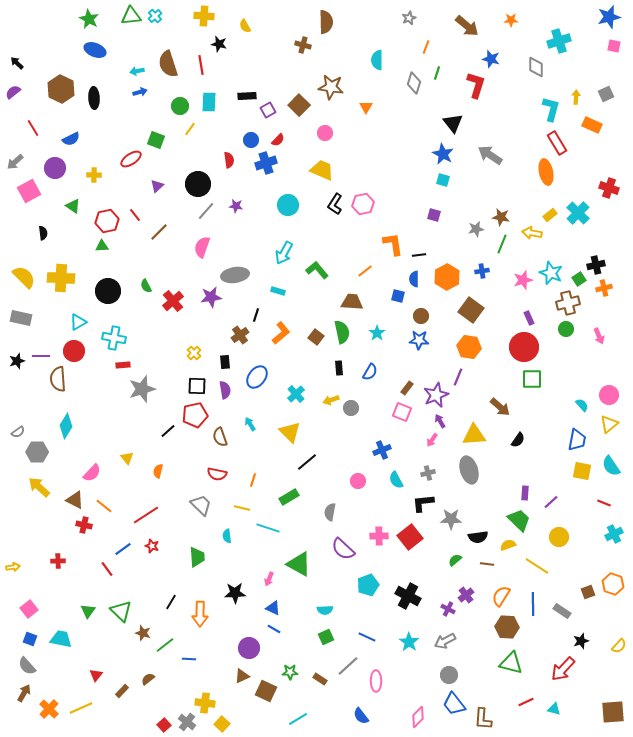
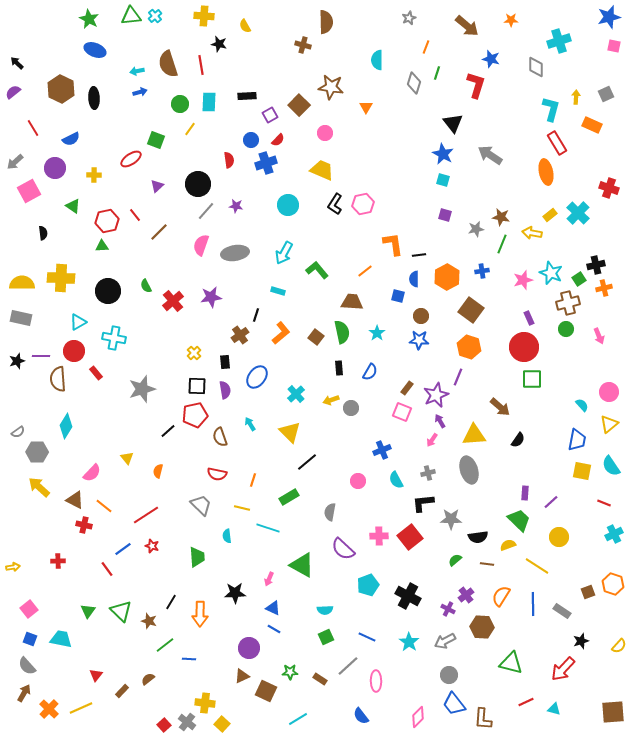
green circle at (180, 106): moved 2 px up
purple square at (268, 110): moved 2 px right, 5 px down
purple square at (434, 215): moved 11 px right
pink semicircle at (202, 247): moved 1 px left, 2 px up
gray ellipse at (235, 275): moved 22 px up
yellow semicircle at (24, 277): moved 2 px left, 6 px down; rotated 45 degrees counterclockwise
orange hexagon at (469, 347): rotated 10 degrees clockwise
red rectangle at (123, 365): moved 27 px left, 8 px down; rotated 56 degrees clockwise
pink circle at (609, 395): moved 3 px up
green triangle at (299, 564): moved 3 px right, 1 px down
brown hexagon at (507, 627): moved 25 px left
brown star at (143, 633): moved 6 px right, 12 px up
